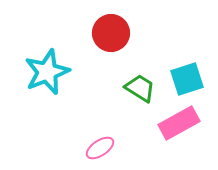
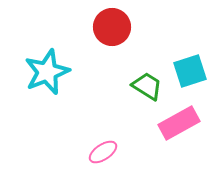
red circle: moved 1 px right, 6 px up
cyan square: moved 3 px right, 8 px up
green trapezoid: moved 7 px right, 2 px up
pink ellipse: moved 3 px right, 4 px down
